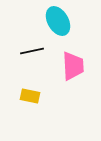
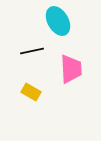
pink trapezoid: moved 2 px left, 3 px down
yellow rectangle: moved 1 px right, 4 px up; rotated 18 degrees clockwise
